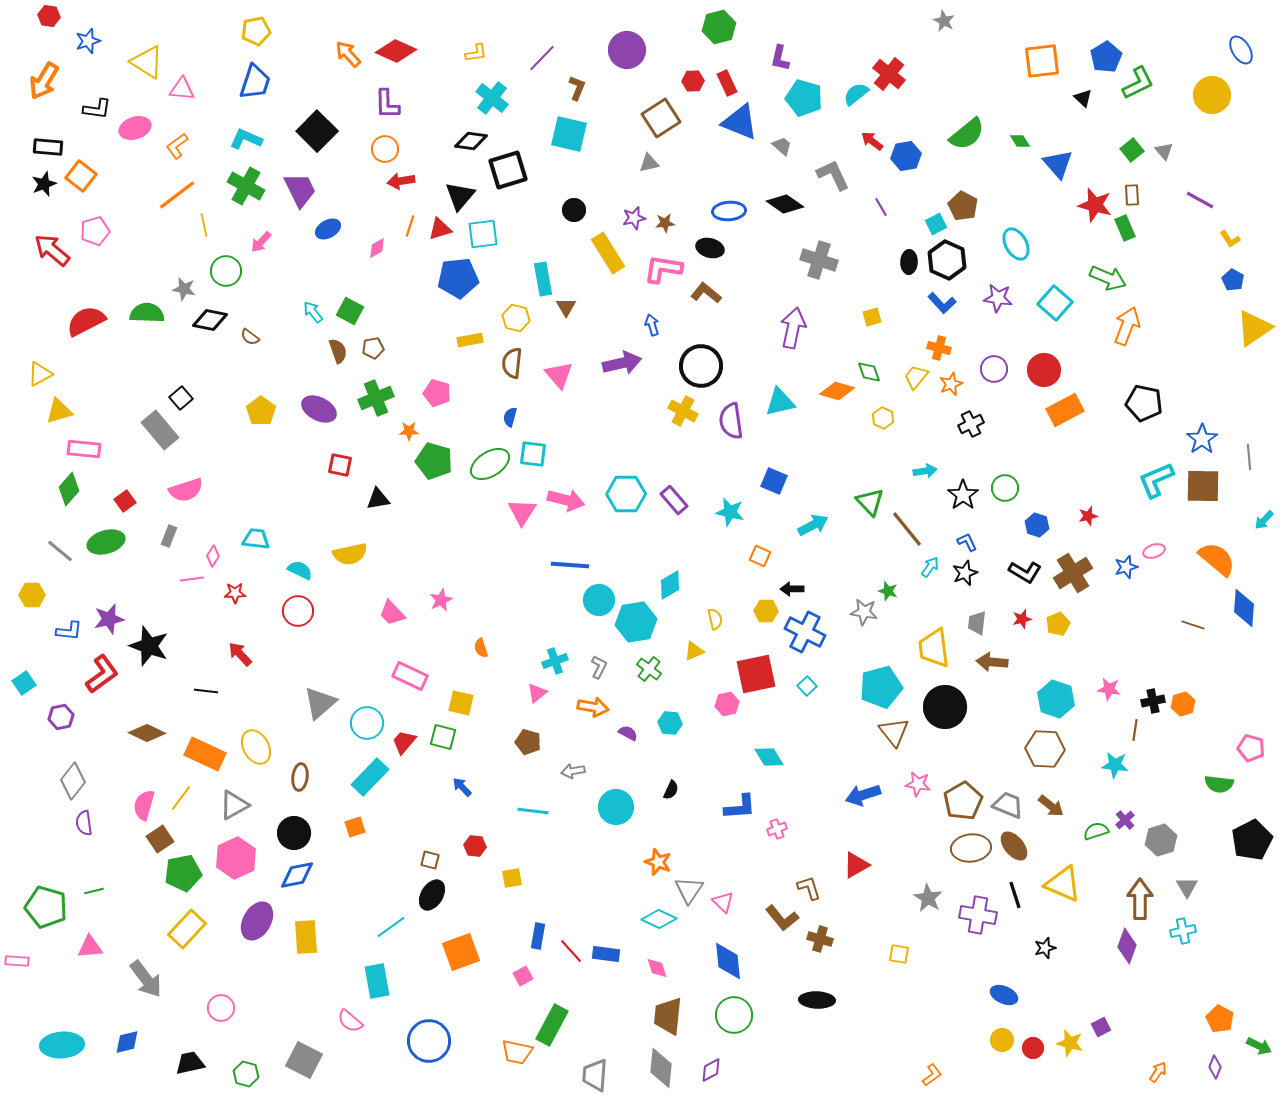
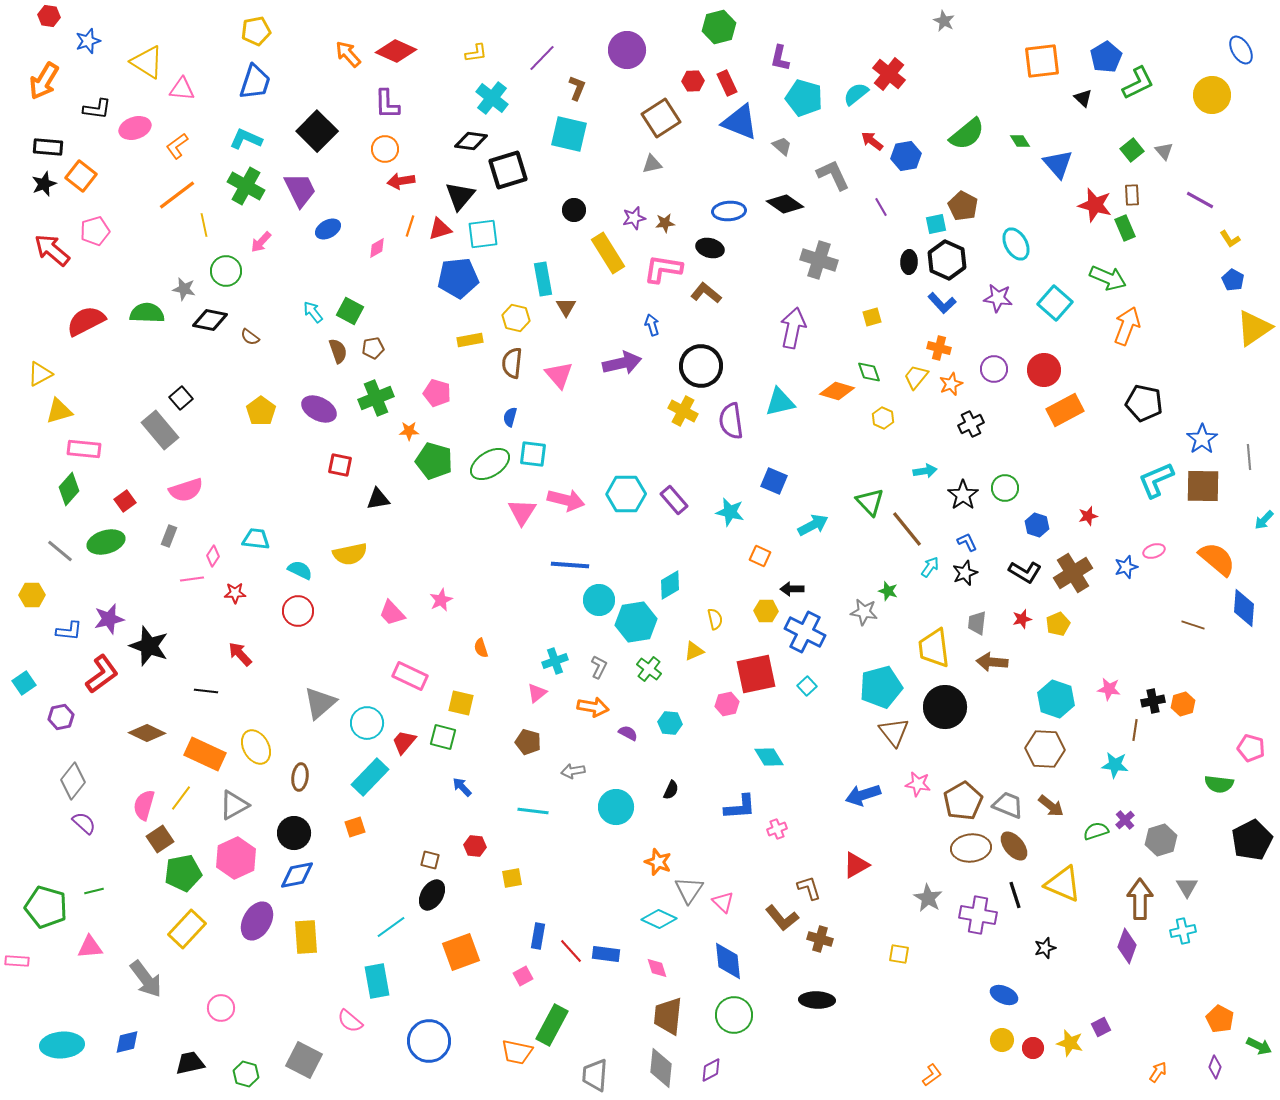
gray triangle at (649, 163): moved 3 px right, 1 px down
cyan square at (936, 224): rotated 15 degrees clockwise
purple semicircle at (84, 823): rotated 140 degrees clockwise
